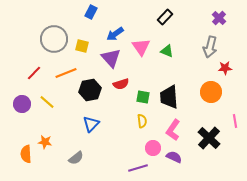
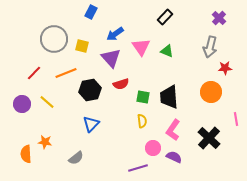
pink line: moved 1 px right, 2 px up
